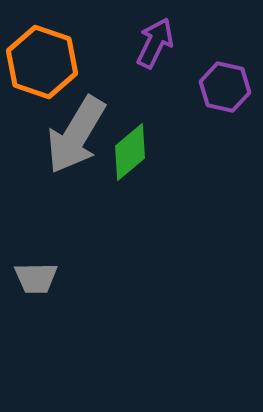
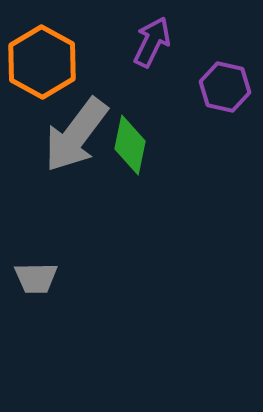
purple arrow: moved 3 px left, 1 px up
orange hexagon: rotated 10 degrees clockwise
gray arrow: rotated 6 degrees clockwise
green diamond: moved 7 px up; rotated 38 degrees counterclockwise
